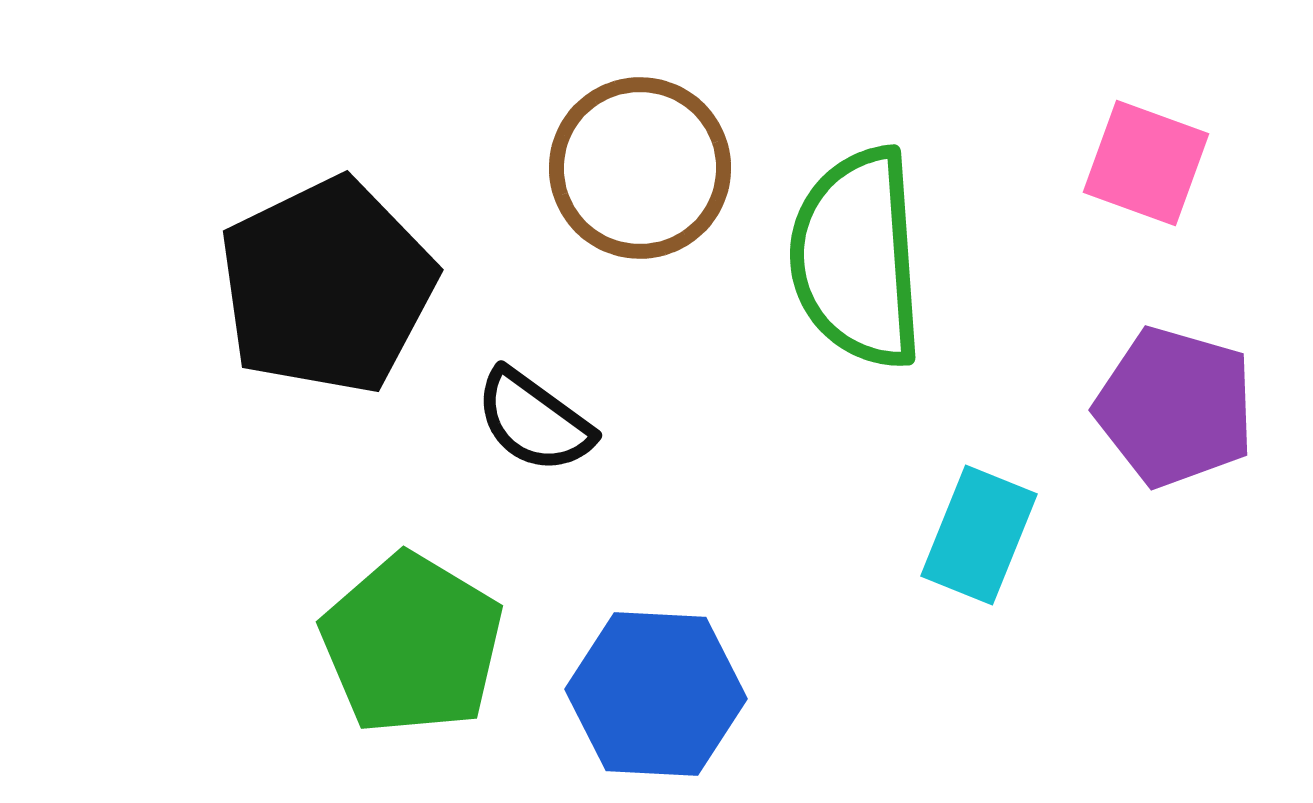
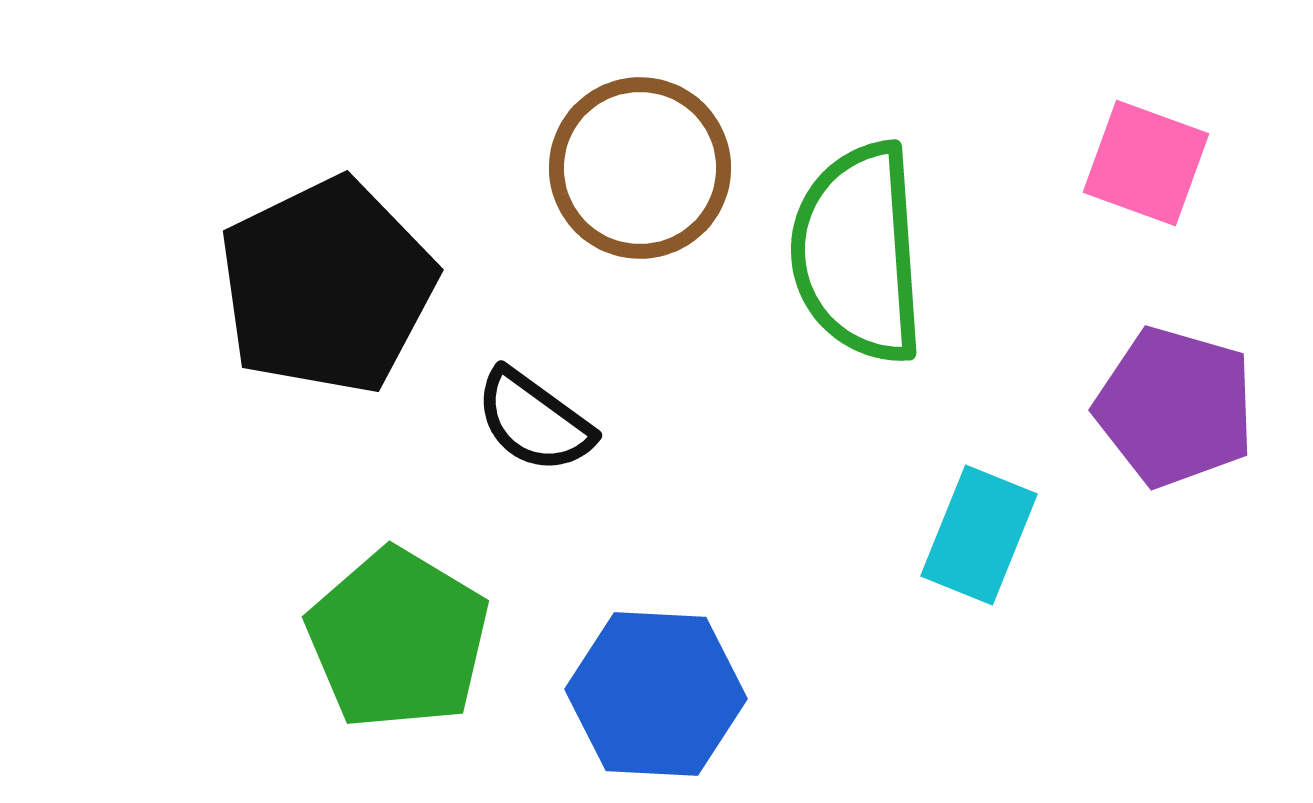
green semicircle: moved 1 px right, 5 px up
green pentagon: moved 14 px left, 5 px up
